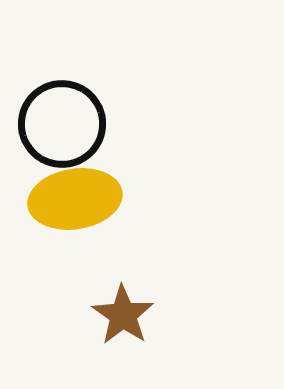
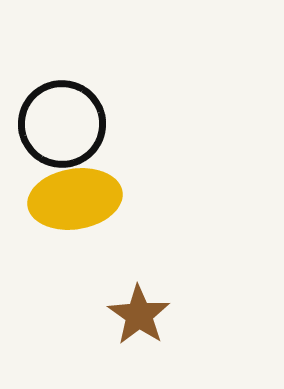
brown star: moved 16 px right
